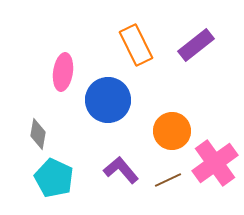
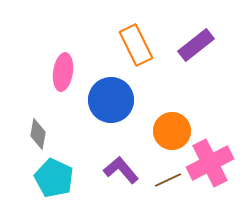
blue circle: moved 3 px right
pink cross: moved 5 px left; rotated 9 degrees clockwise
